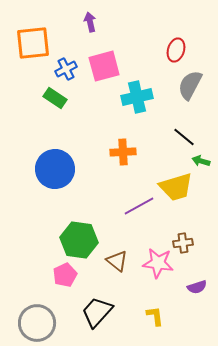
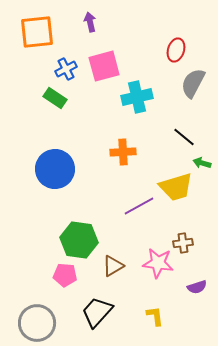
orange square: moved 4 px right, 11 px up
gray semicircle: moved 3 px right, 2 px up
green arrow: moved 1 px right, 2 px down
brown triangle: moved 4 px left, 5 px down; rotated 50 degrees clockwise
pink pentagon: rotated 30 degrees clockwise
